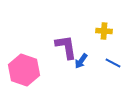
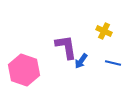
yellow cross: rotated 21 degrees clockwise
blue line: rotated 14 degrees counterclockwise
